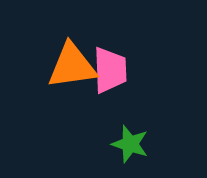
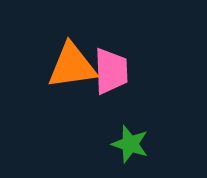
pink trapezoid: moved 1 px right, 1 px down
